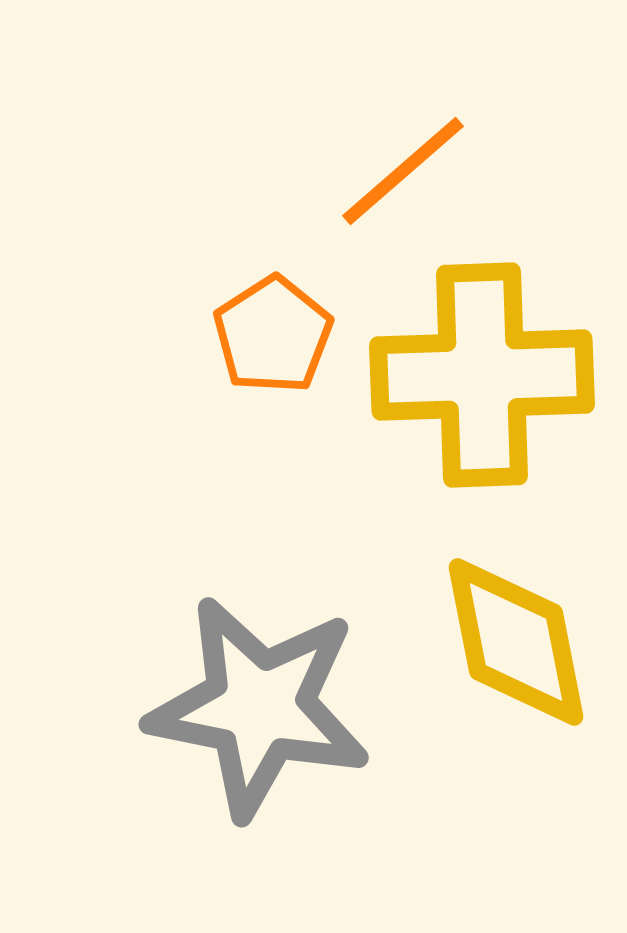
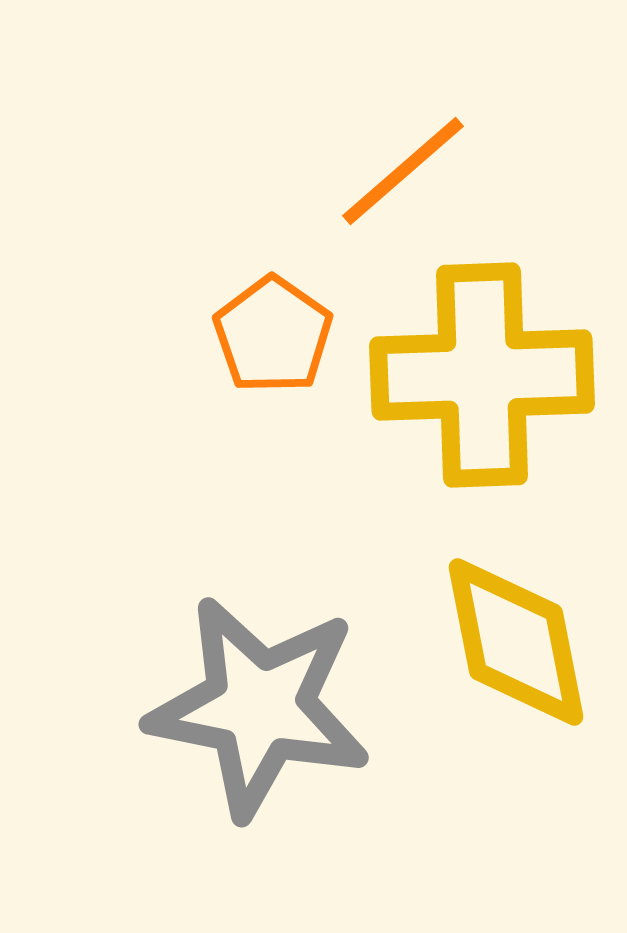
orange pentagon: rotated 4 degrees counterclockwise
